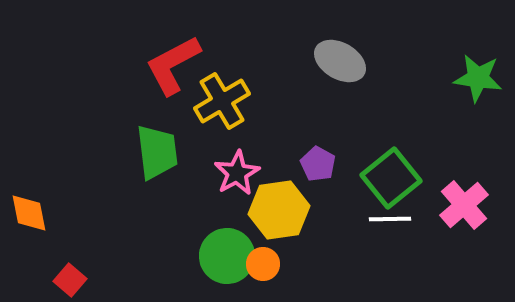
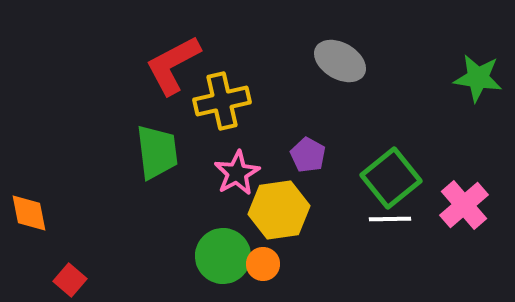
yellow cross: rotated 18 degrees clockwise
purple pentagon: moved 10 px left, 9 px up
green circle: moved 4 px left
